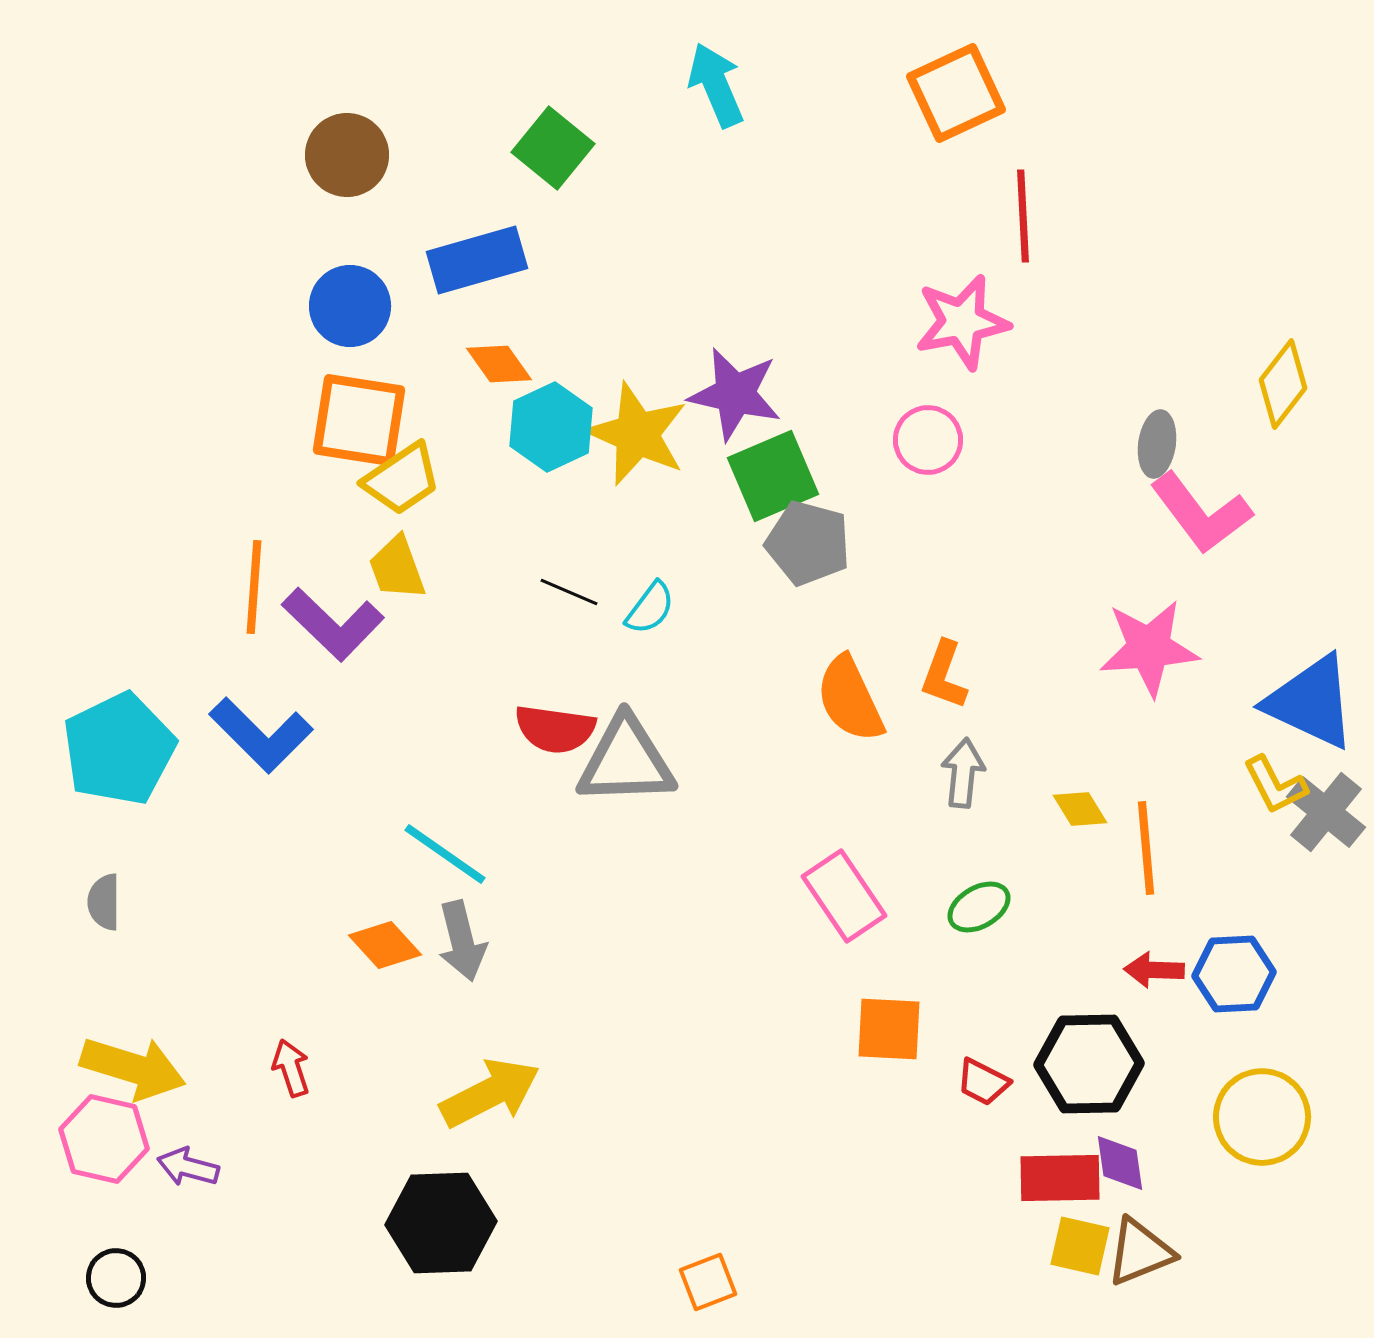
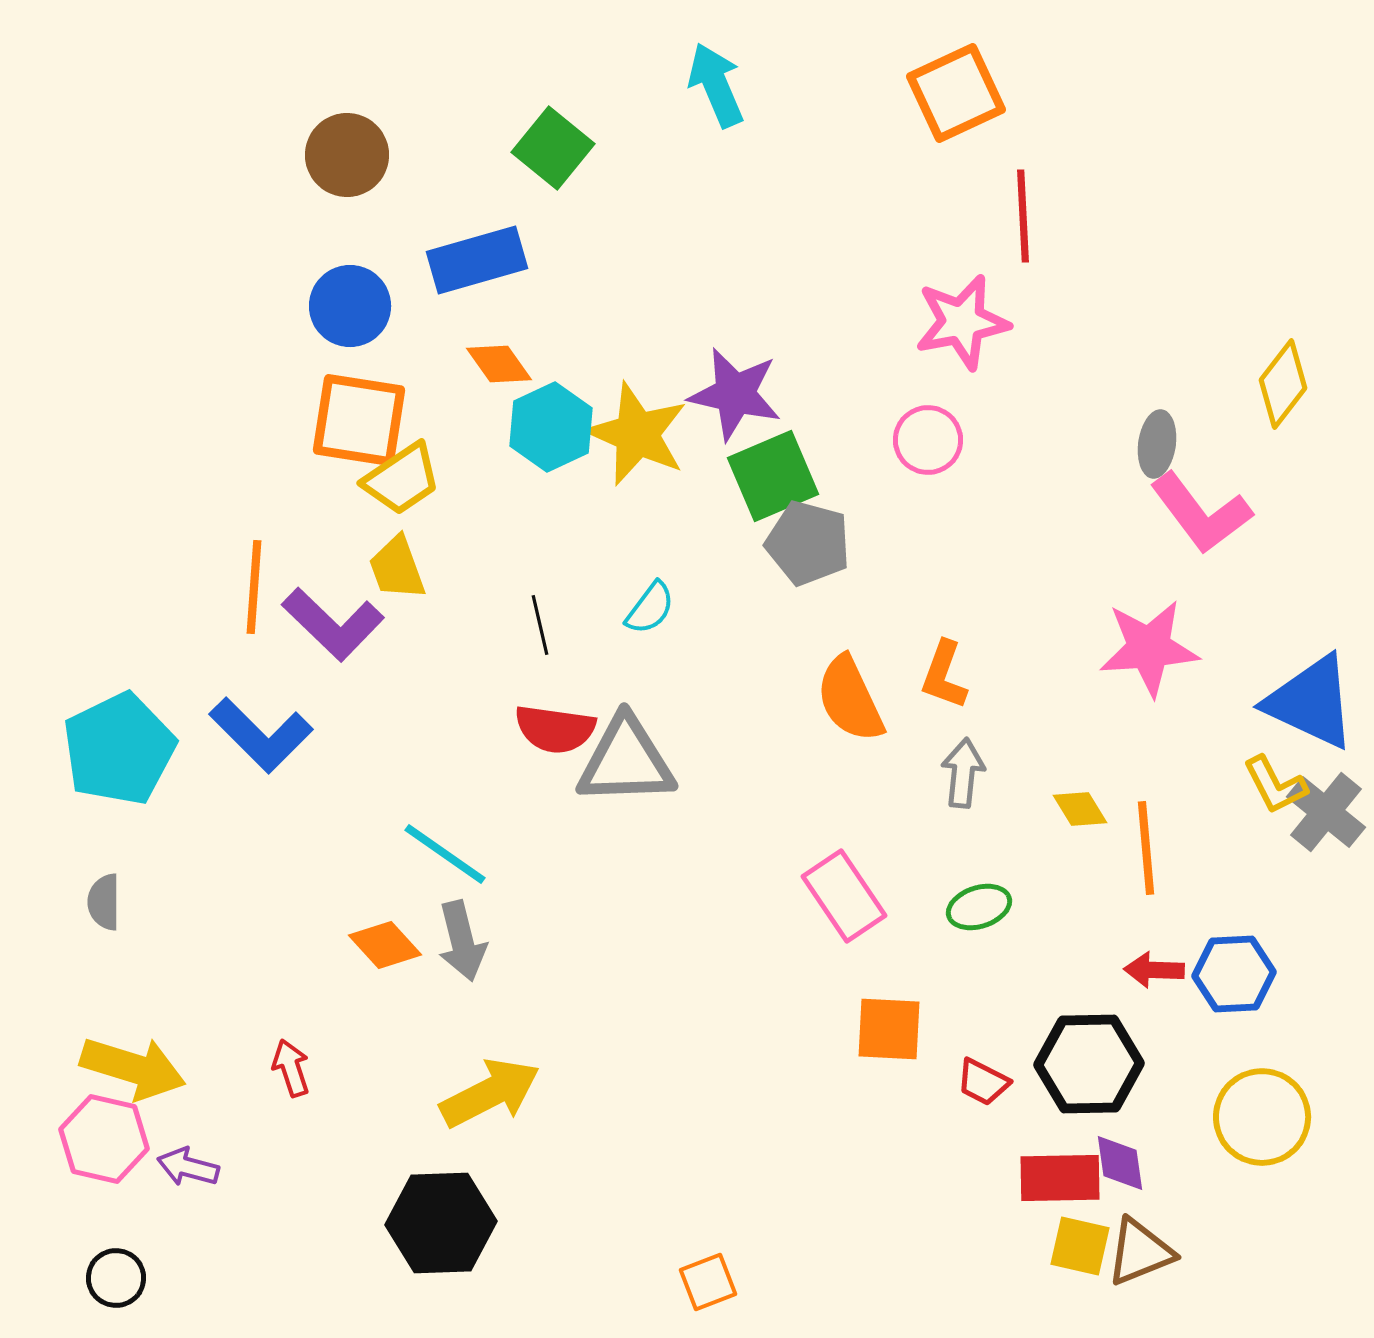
black line at (569, 592): moved 29 px left, 33 px down; rotated 54 degrees clockwise
green ellipse at (979, 907): rotated 12 degrees clockwise
